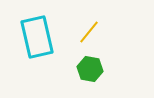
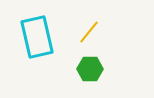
green hexagon: rotated 10 degrees counterclockwise
